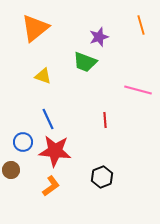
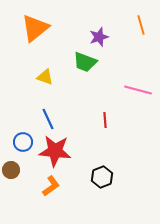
yellow triangle: moved 2 px right, 1 px down
